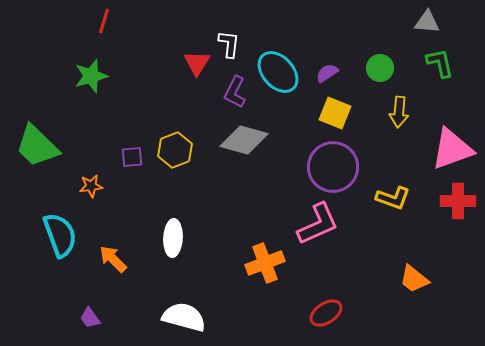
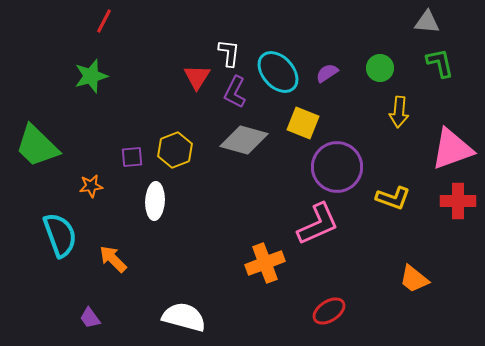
red line: rotated 10 degrees clockwise
white L-shape: moved 9 px down
red triangle: moved 14 px down
yellow square: moved 32 px left, 10 px down
purple circle: moved 4 px right
white ellipse: moved 18 px left, 37 px up
red ellipse: moved 3 px right, 2 px up
